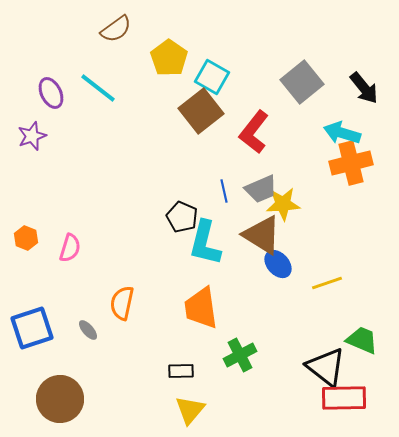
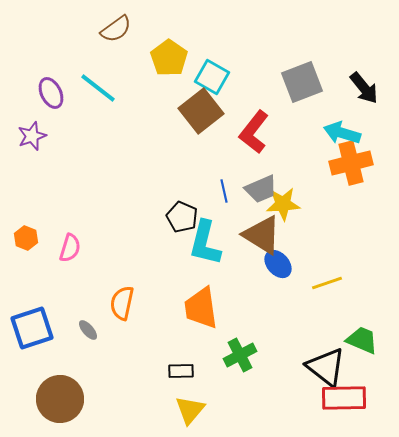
gray square: rotated 18 degrees clockwise
